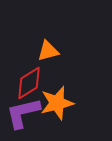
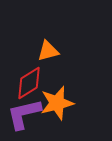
purple L-shape: moved 1 px right, 1 px down
